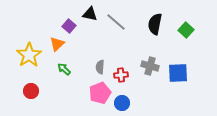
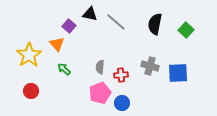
orange triangle: rotated 28 degrees counterclockwise
